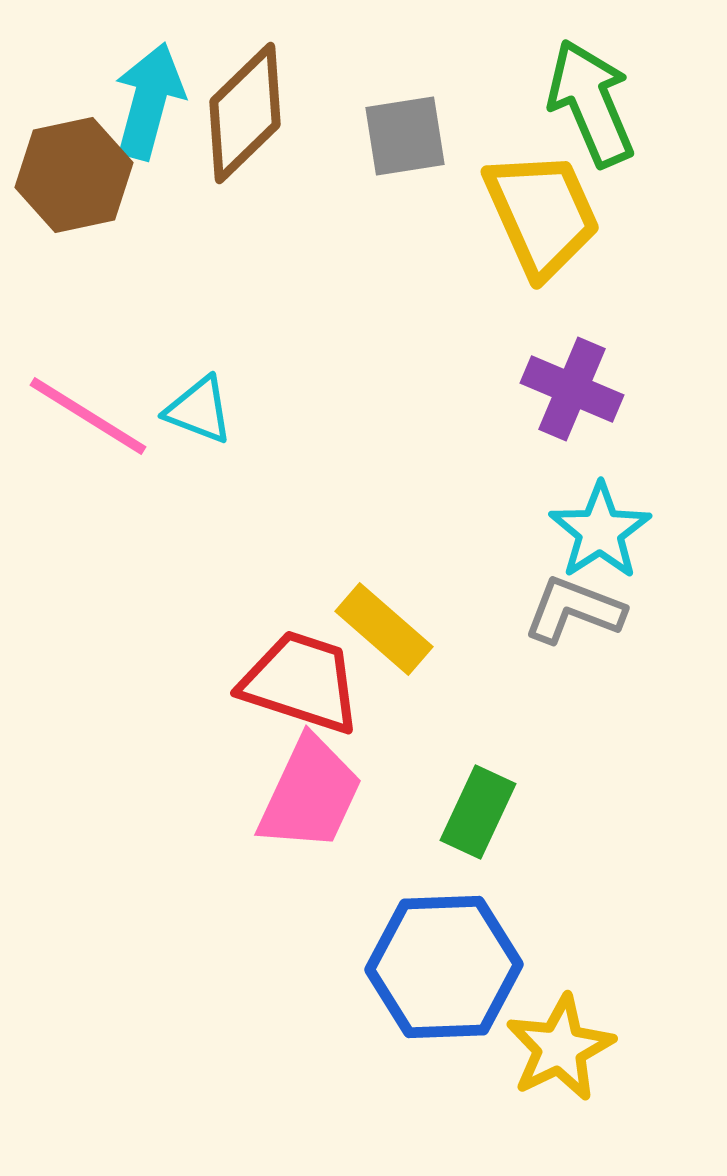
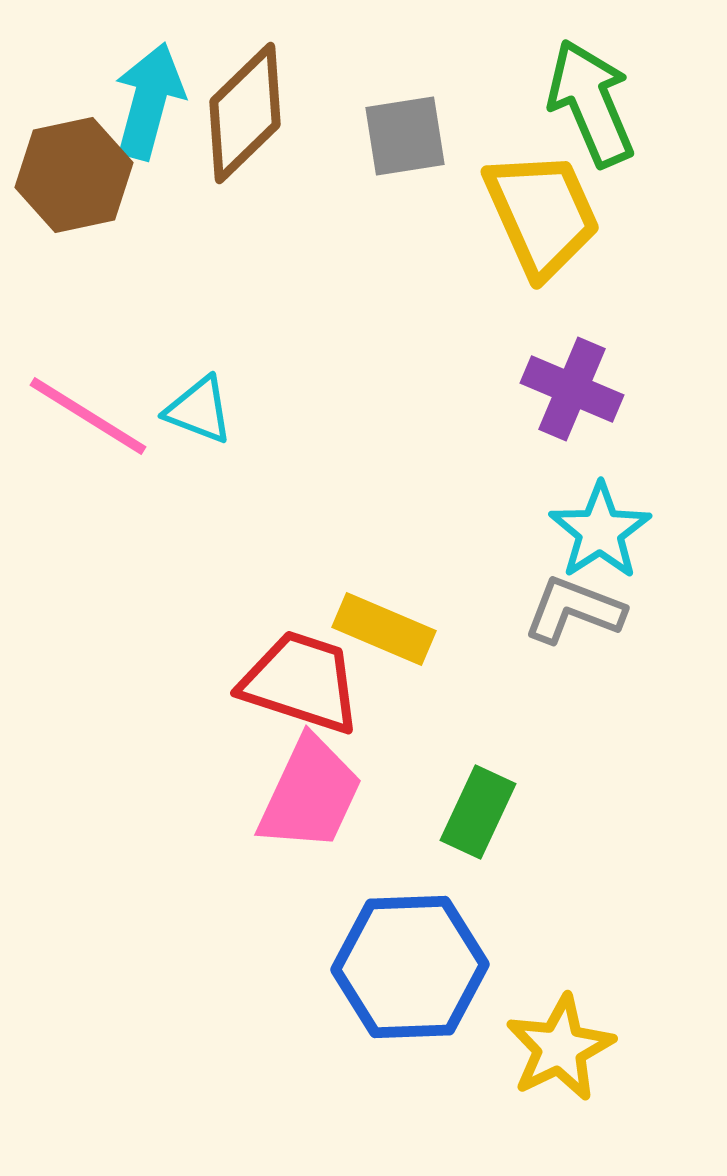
yellow rectangle: rotated 18 degrees counterclockwise
blue hexagon: moved 34 px left
